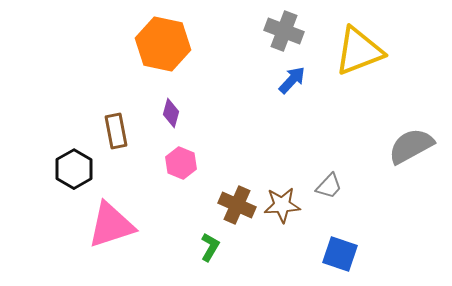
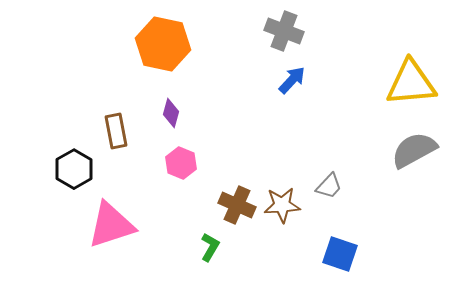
yellow triangle: moved 52 px right, 32 px down; rotated 16 degrees clockwise
gray semicircle: moved 3 px right, 4 px down
